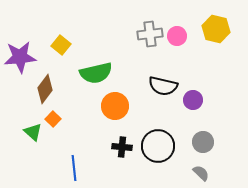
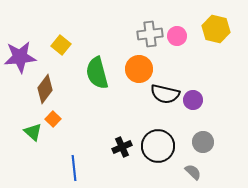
green semicircle: moved 1 px right; rotated 88 degrees clockwise
black semicircle: moved 2 px right, 8 px down
orange circle: moved 24 px right, 37 px up
black cross: rotated 30 degrees counterclockwise
gray semicircle: moved 8 px left, 1 px up
